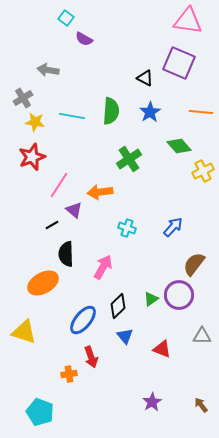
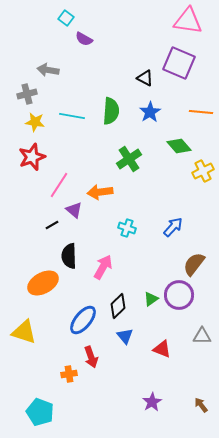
gray cross: moved 4 px right, 4 px up; rotated 18 degrees clockwise
black semicircle: moved 3 px right, 2 px down
